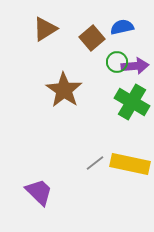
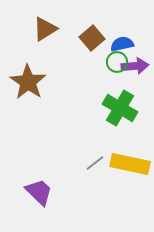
blue semicircle: moved 17 px down
brown star: moved 36 px left, 8 px up
green cross: moved 12 px left, 6 px down
